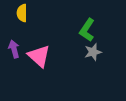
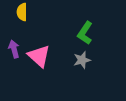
yellow semicircle: moved 1 px up
green L-shape: moved 2 px left, 3 px down
gray star: moved 11 px left, 8 px down
